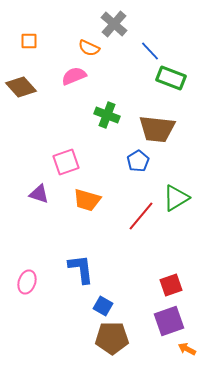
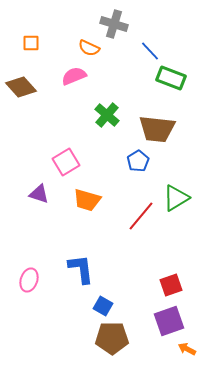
gray cross: rotated 24 degrees counterclockwise
orange square: moved 2 px right, 2 px down
green cross: rotated 20 degrees clockwise
pink square: rotated 12 degrees counterclockwise
pink ellipse: moved 2 px right, 2 px up
